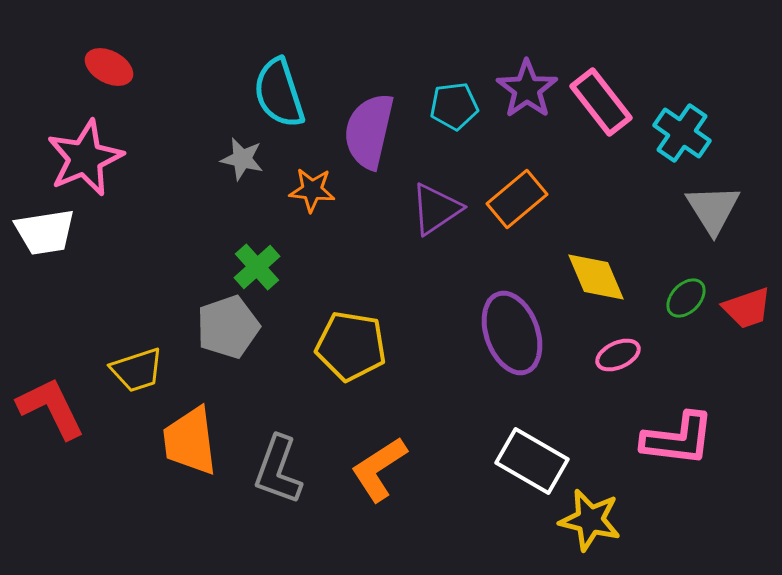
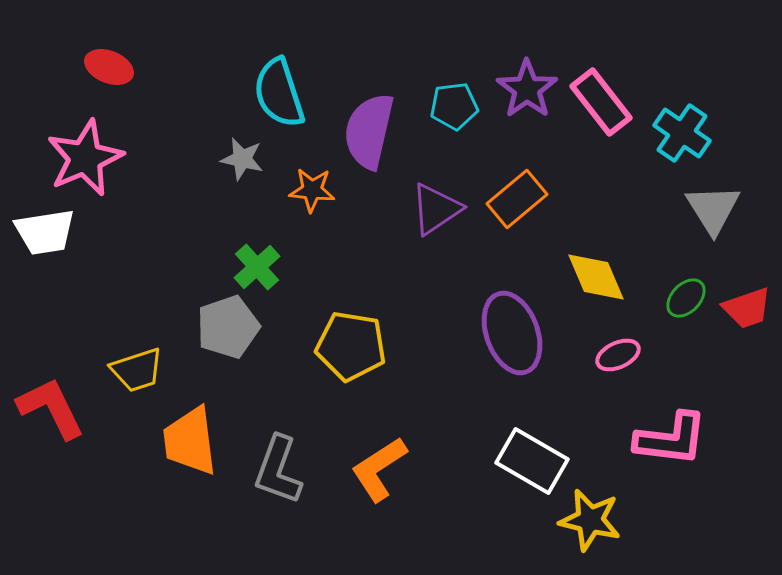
red ellipse: rotated 6 degrees counterclockwise
pink L-shape: moved 7 px left
